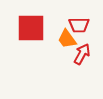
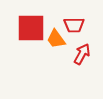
red trapezoid: moved 5 px left
orange trapezoid: moved 11 px left
